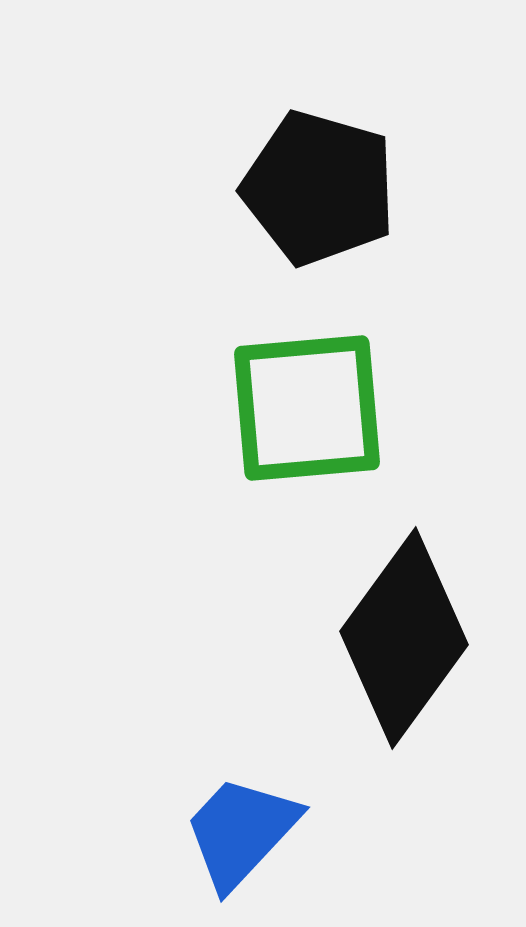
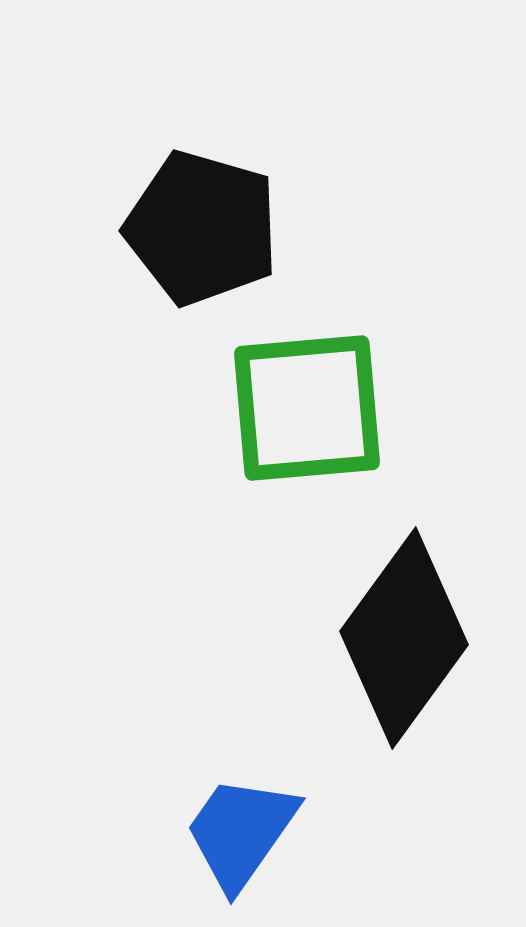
black pentagon: moved 117 px left, 40 px down
blue trapezoid: rotated 8 degrees counterclockwise
